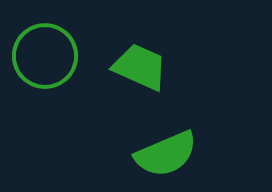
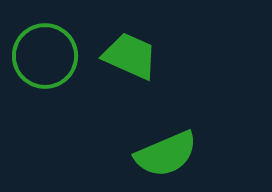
green trapezoid: moved 10 px left, 11 px up
